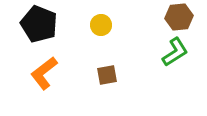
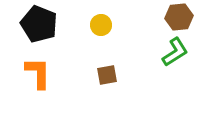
orange L-shape: moved 6 px left; rotated 128 degrees clockwise
